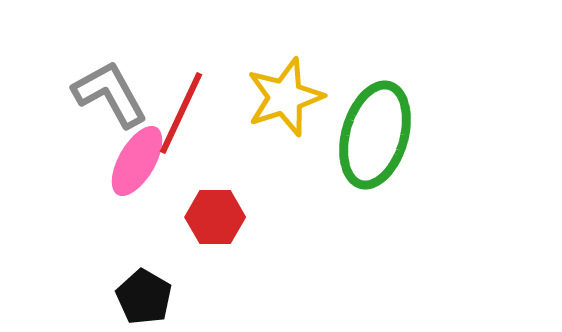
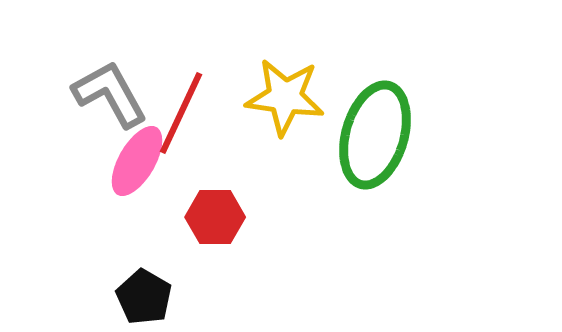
yellow star: rotated 26 degrees clockwise
